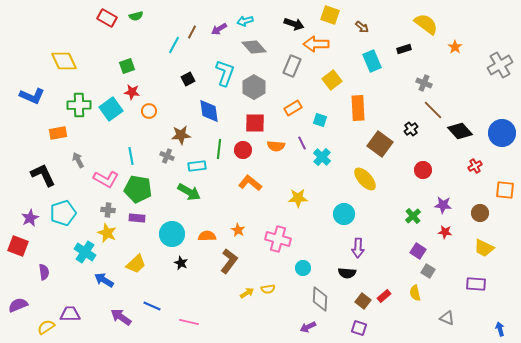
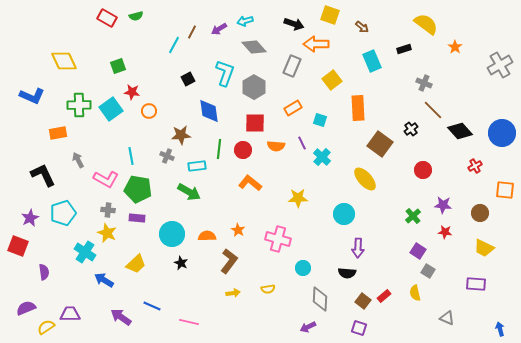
green square at (127, 66): moved 9 px left
yellow arrow at (247, 293): moved 14 px left; rotated 24 degrees clockwise
purple semicircle at (18, 305): moved 8 px right, 3 px down
